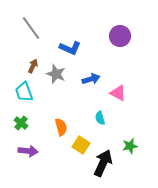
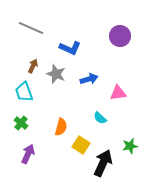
gray line: rotated 30 degrees counterclockwise
blue arrow: moved 2 px left
pink triangle: rotated 36 degrees counterclockwise
cyan semicircle: rotated 32 degrees counterclockwise
orange semicircle: rotated 30 degrees clockwise
purple arrow: moved 3 px down; rotated 72 degrees counterclockwise
